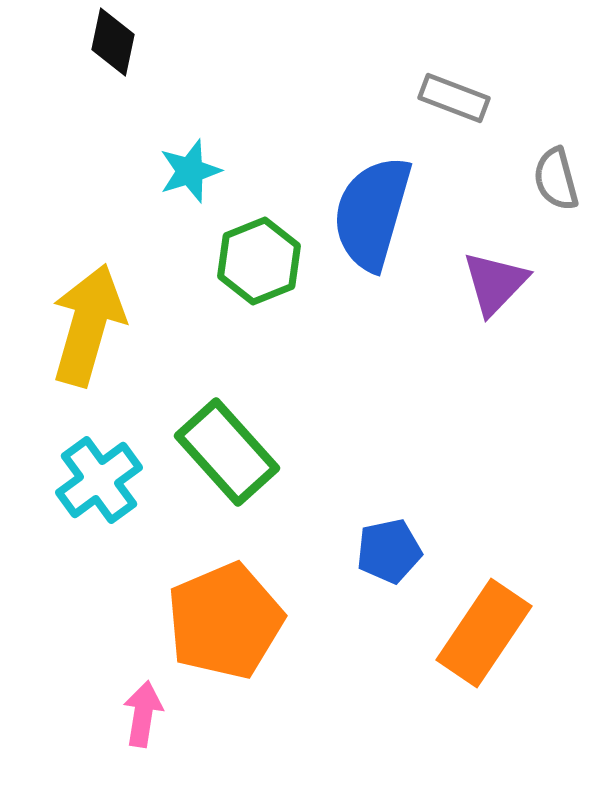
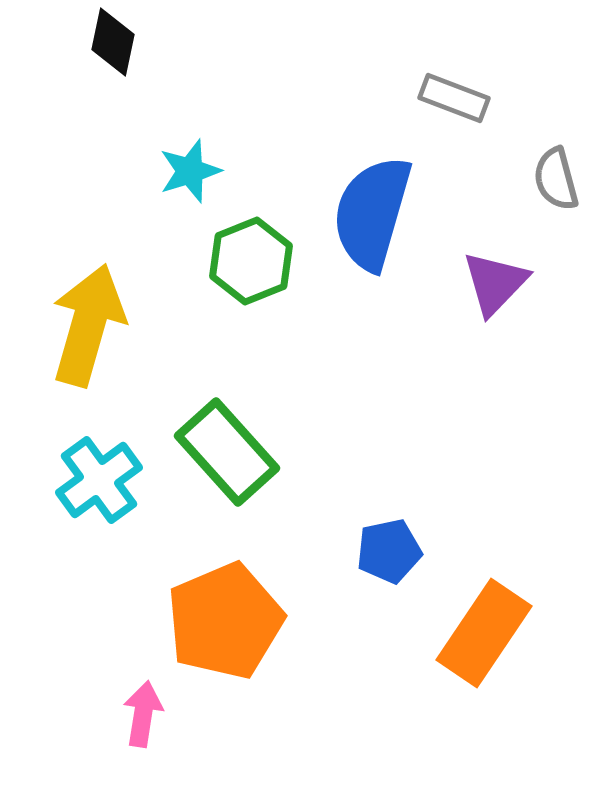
green hexagon: moved 8 px left
